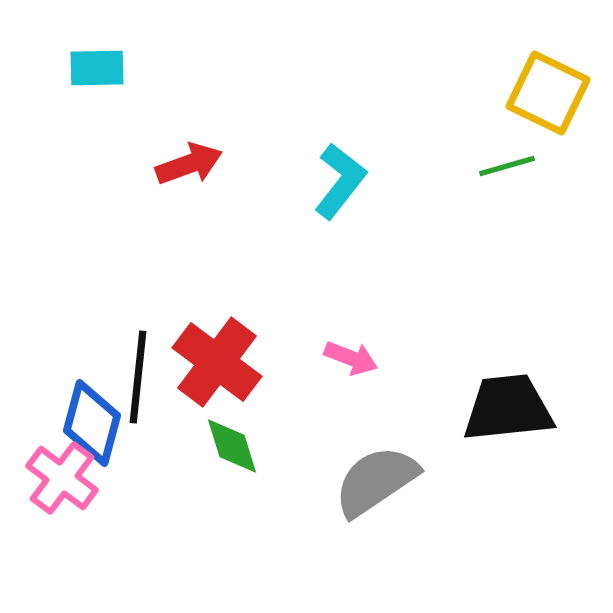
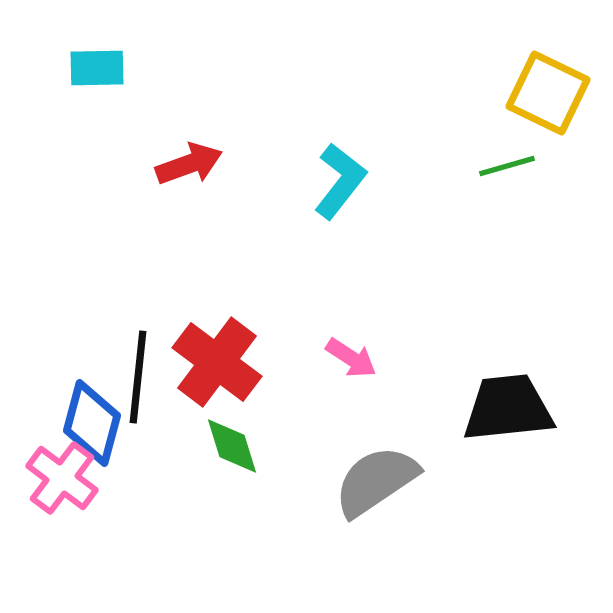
pink arrow: rotated 12 degrees clockwise
